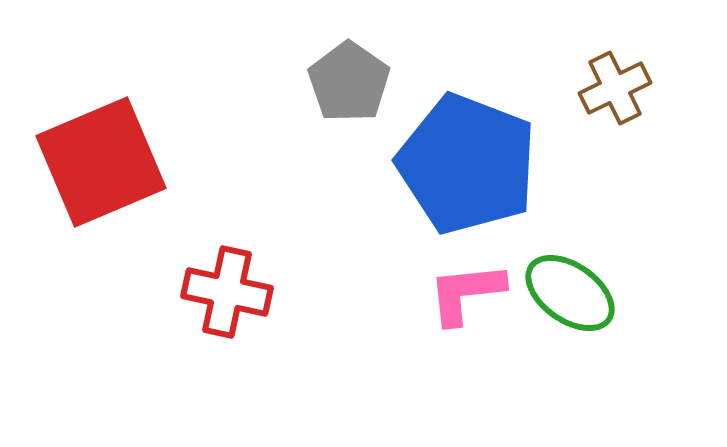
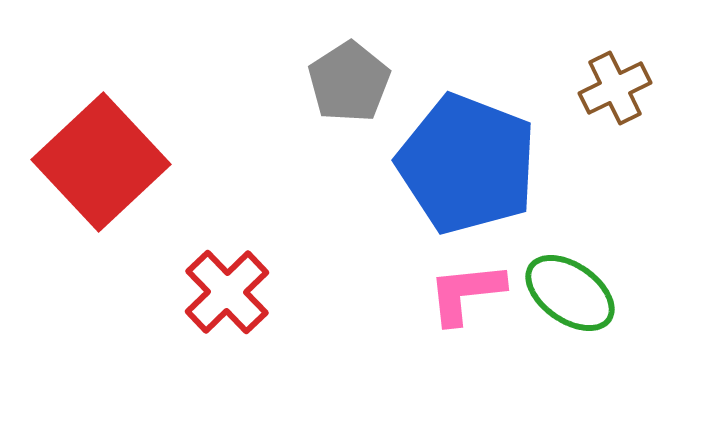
gray pentagon: rotated 4 degrees clockwise
red square: rotated 20 degrees counterclockwise
red cross: rotated 34 degrees clockwise
